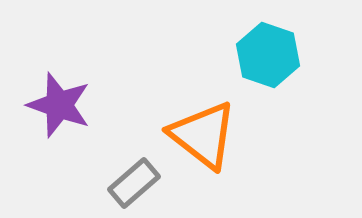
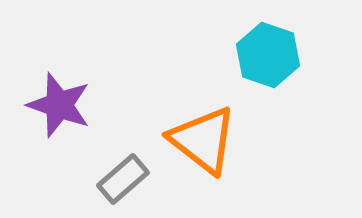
orange triangle: moved 5 px down
gray rectangle: moved 11 px left, 4 px up
